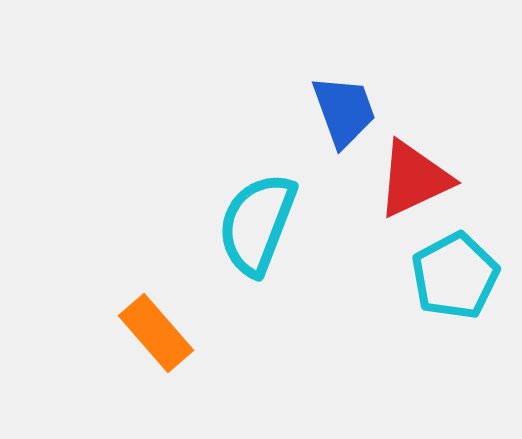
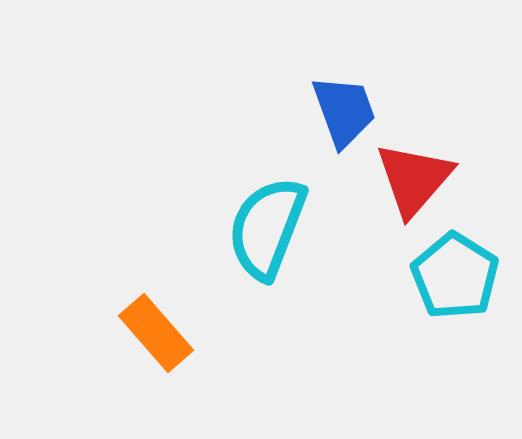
red triangle: rotated 24 degrees counterclockwise
cyan semicircle: moved 10 px right, 4 px down
cyan pentagon: rotated 12 degrees counterclockwise
